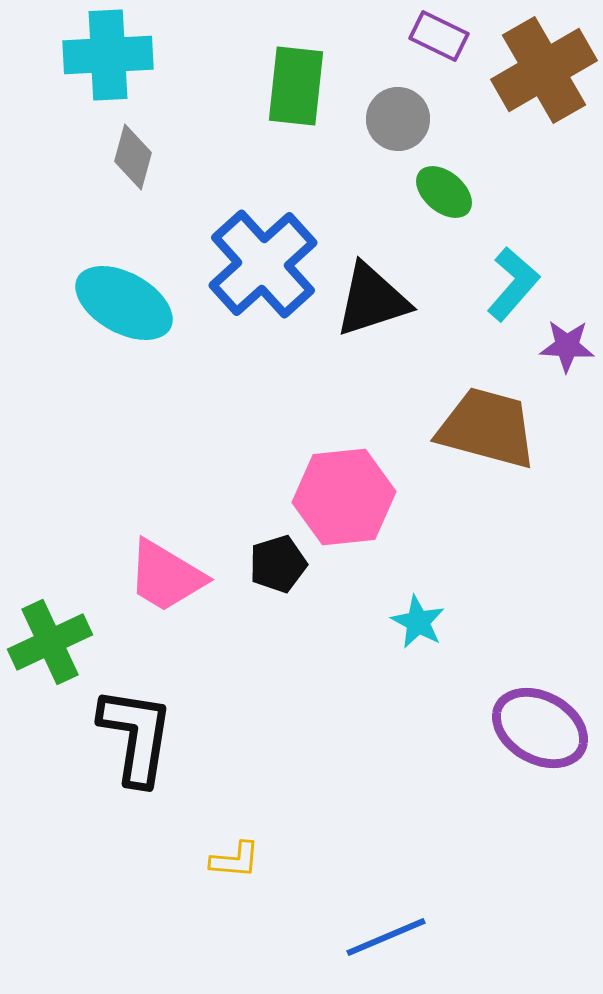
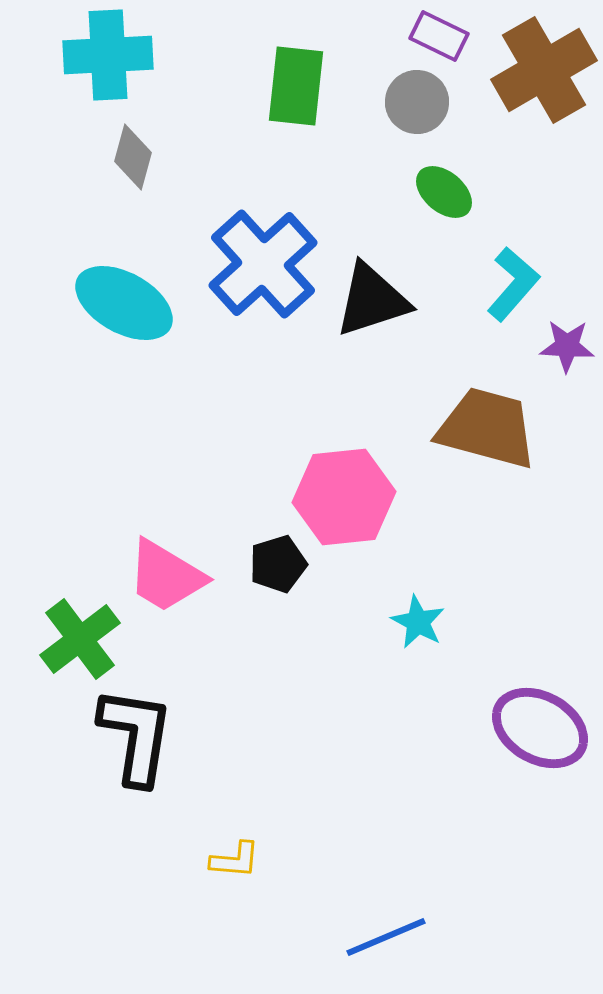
gray circle: moved 19 px right, 17 px up
green cross: moved 30 px right, 3 px up; rotated 12 degrees counterclockwise
